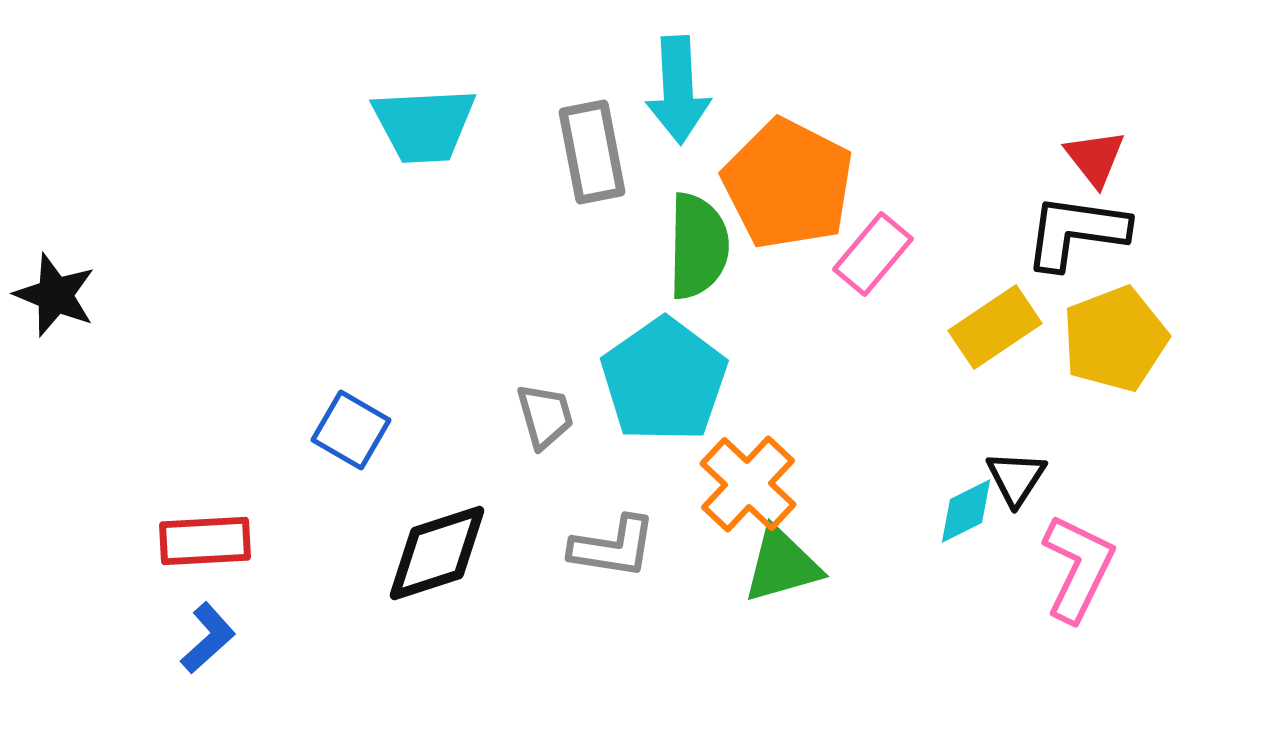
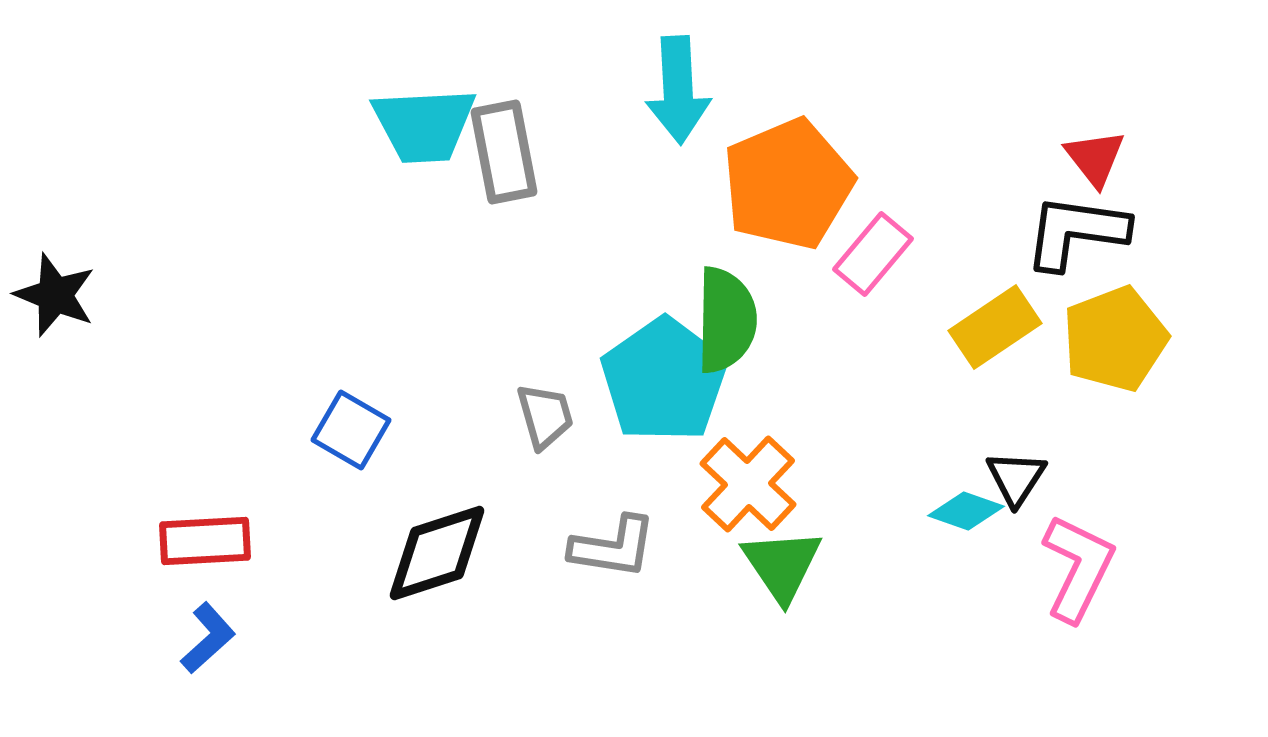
gray rectangle: moved 88 px left
orange pentagon: rotated 22 degrees clockwise
green semicircle: moved 28 px right, 74 px down
cyan diamond: rotated 46 degrees clockwise
green triangle: rotated 48 degrees counterclockwise
